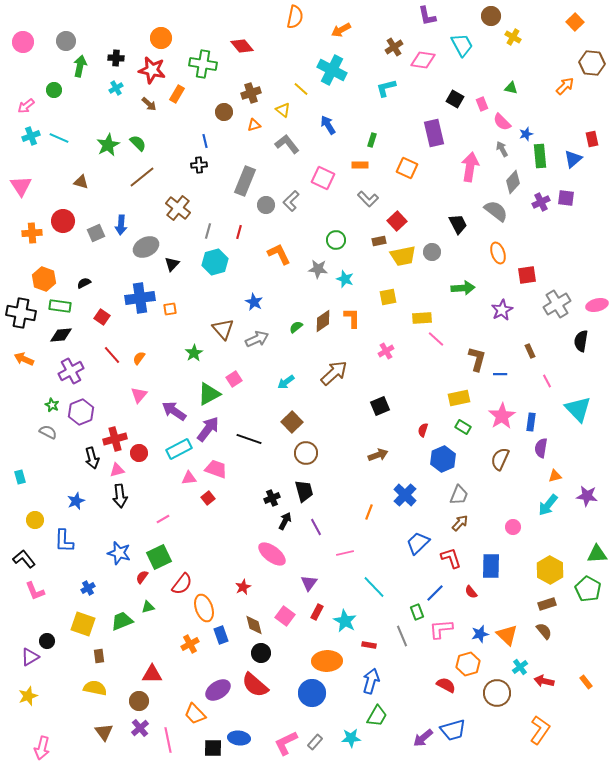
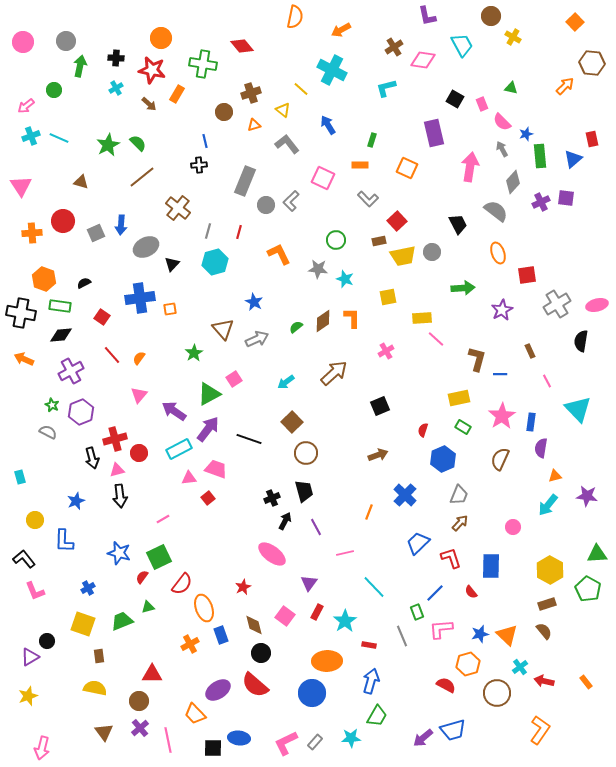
cyan star at (345, 621): rotated 10 degrees clockwise
